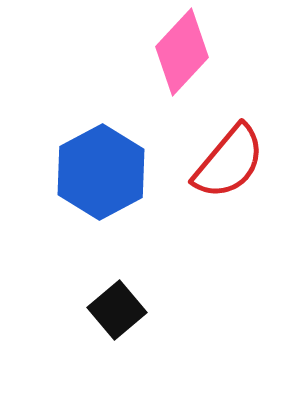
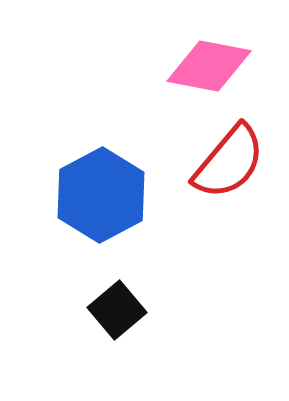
pink diamond: moved 27 px right, 14 px down; rotated 58 degrees clockwise
blue hexagon: moved 23 px down
